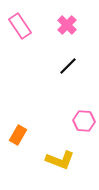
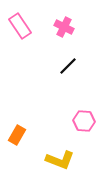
pink cross: moved 3 px left, 2 px down; rotated 18 degrees counterclockwise
orange rectangle: moved 1 px left
